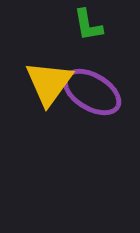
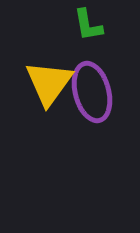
purple ellipse: rotated 44 degrees clockwise
